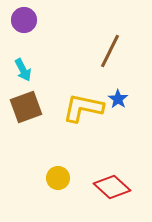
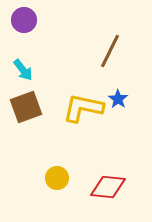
cyan arrow: rotated 10 degrees counterclockwise
yellow circle: moved 1 px left
red diamond: moved 4 px left; rotated 36 degrees counterclockwise
